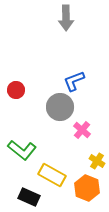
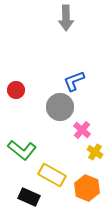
yellow cross: moved 2 px left, 9 px up
